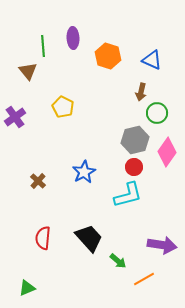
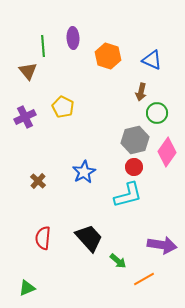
purple cross: moved 10 px right; rotated 10 degrees clockwise
